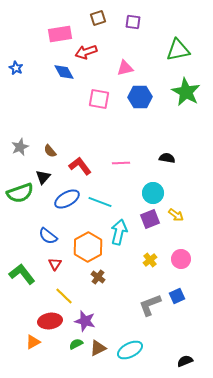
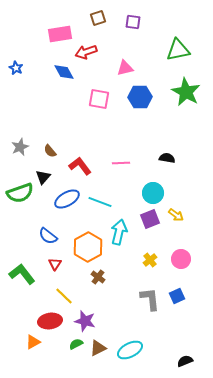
gray L-shape at (150, 305): moved 6 px up; rotated 105 degrees clockwise
